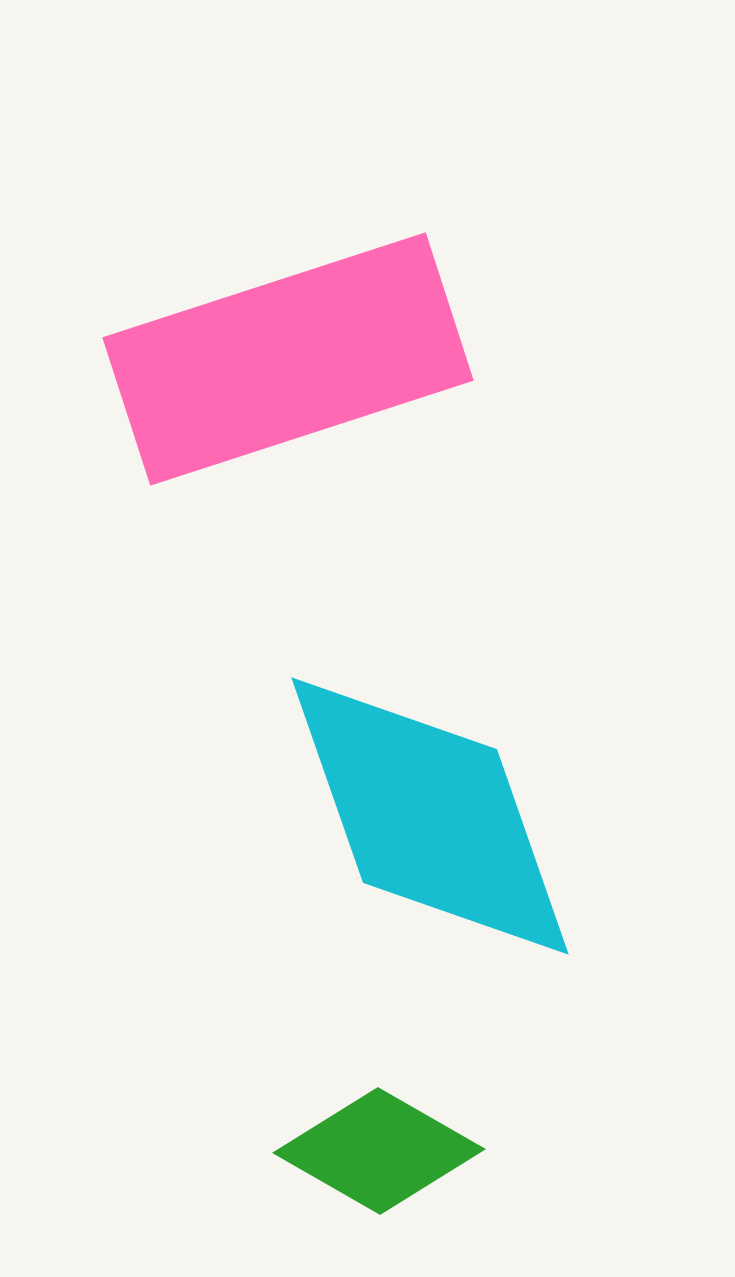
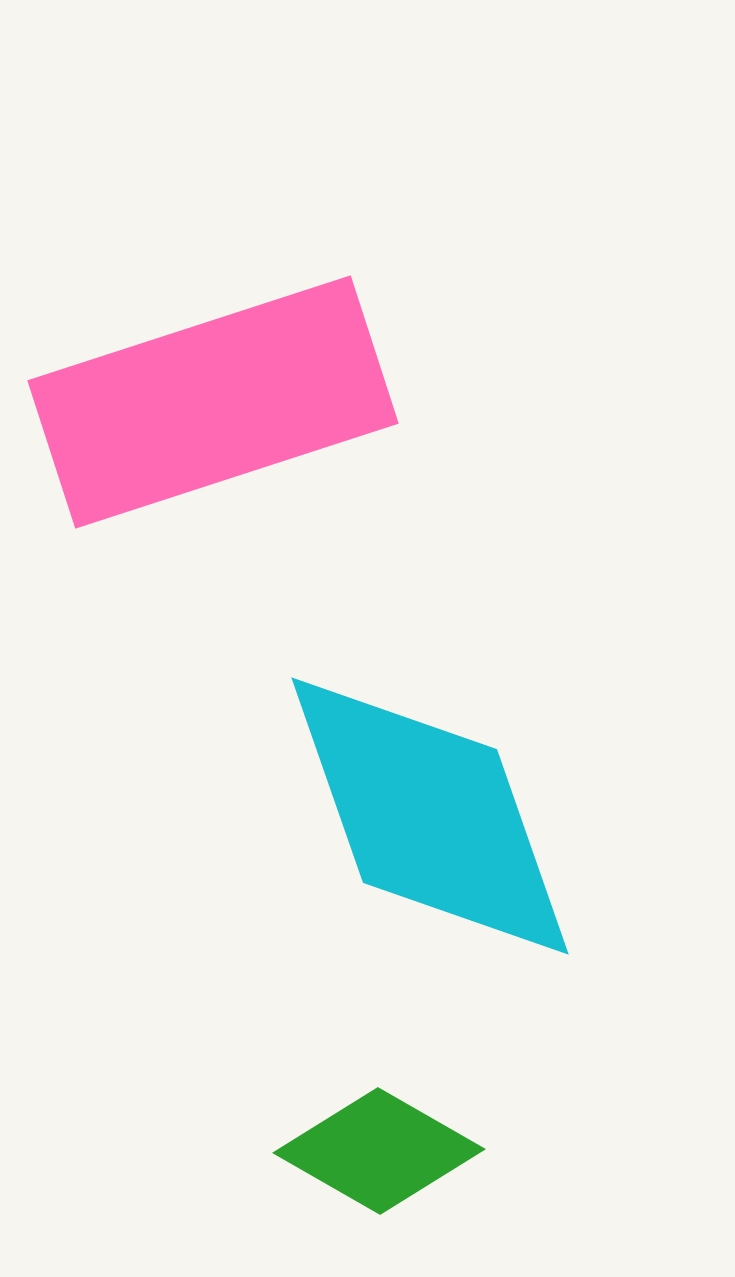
pink rectangle: moved 75 px left, 43 px down
